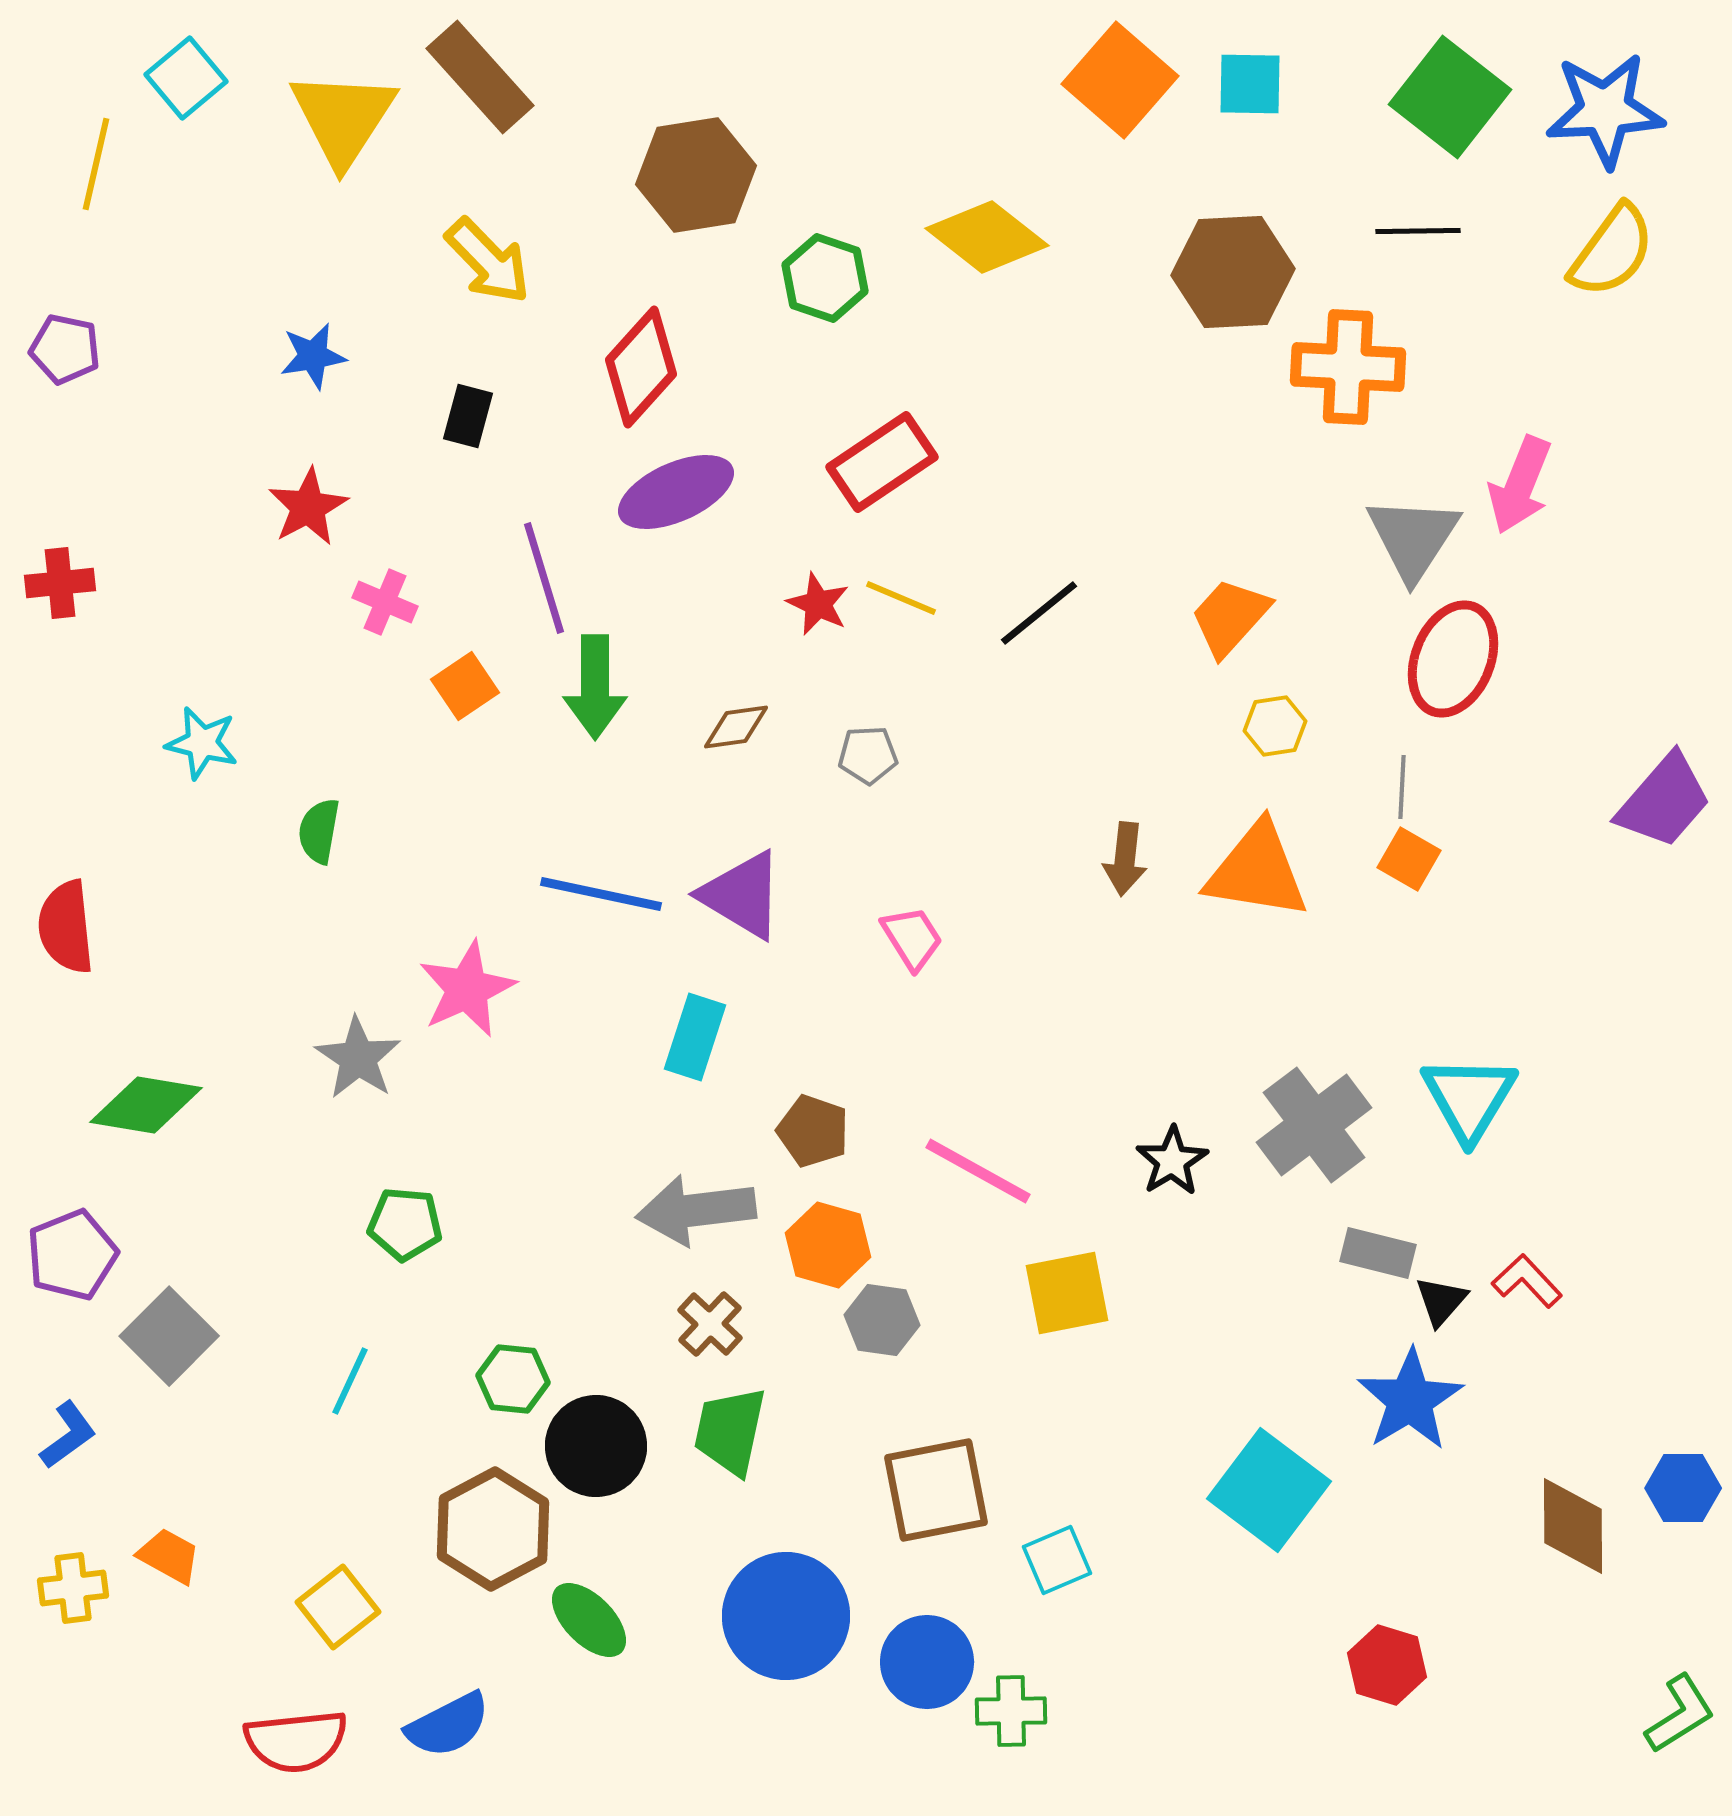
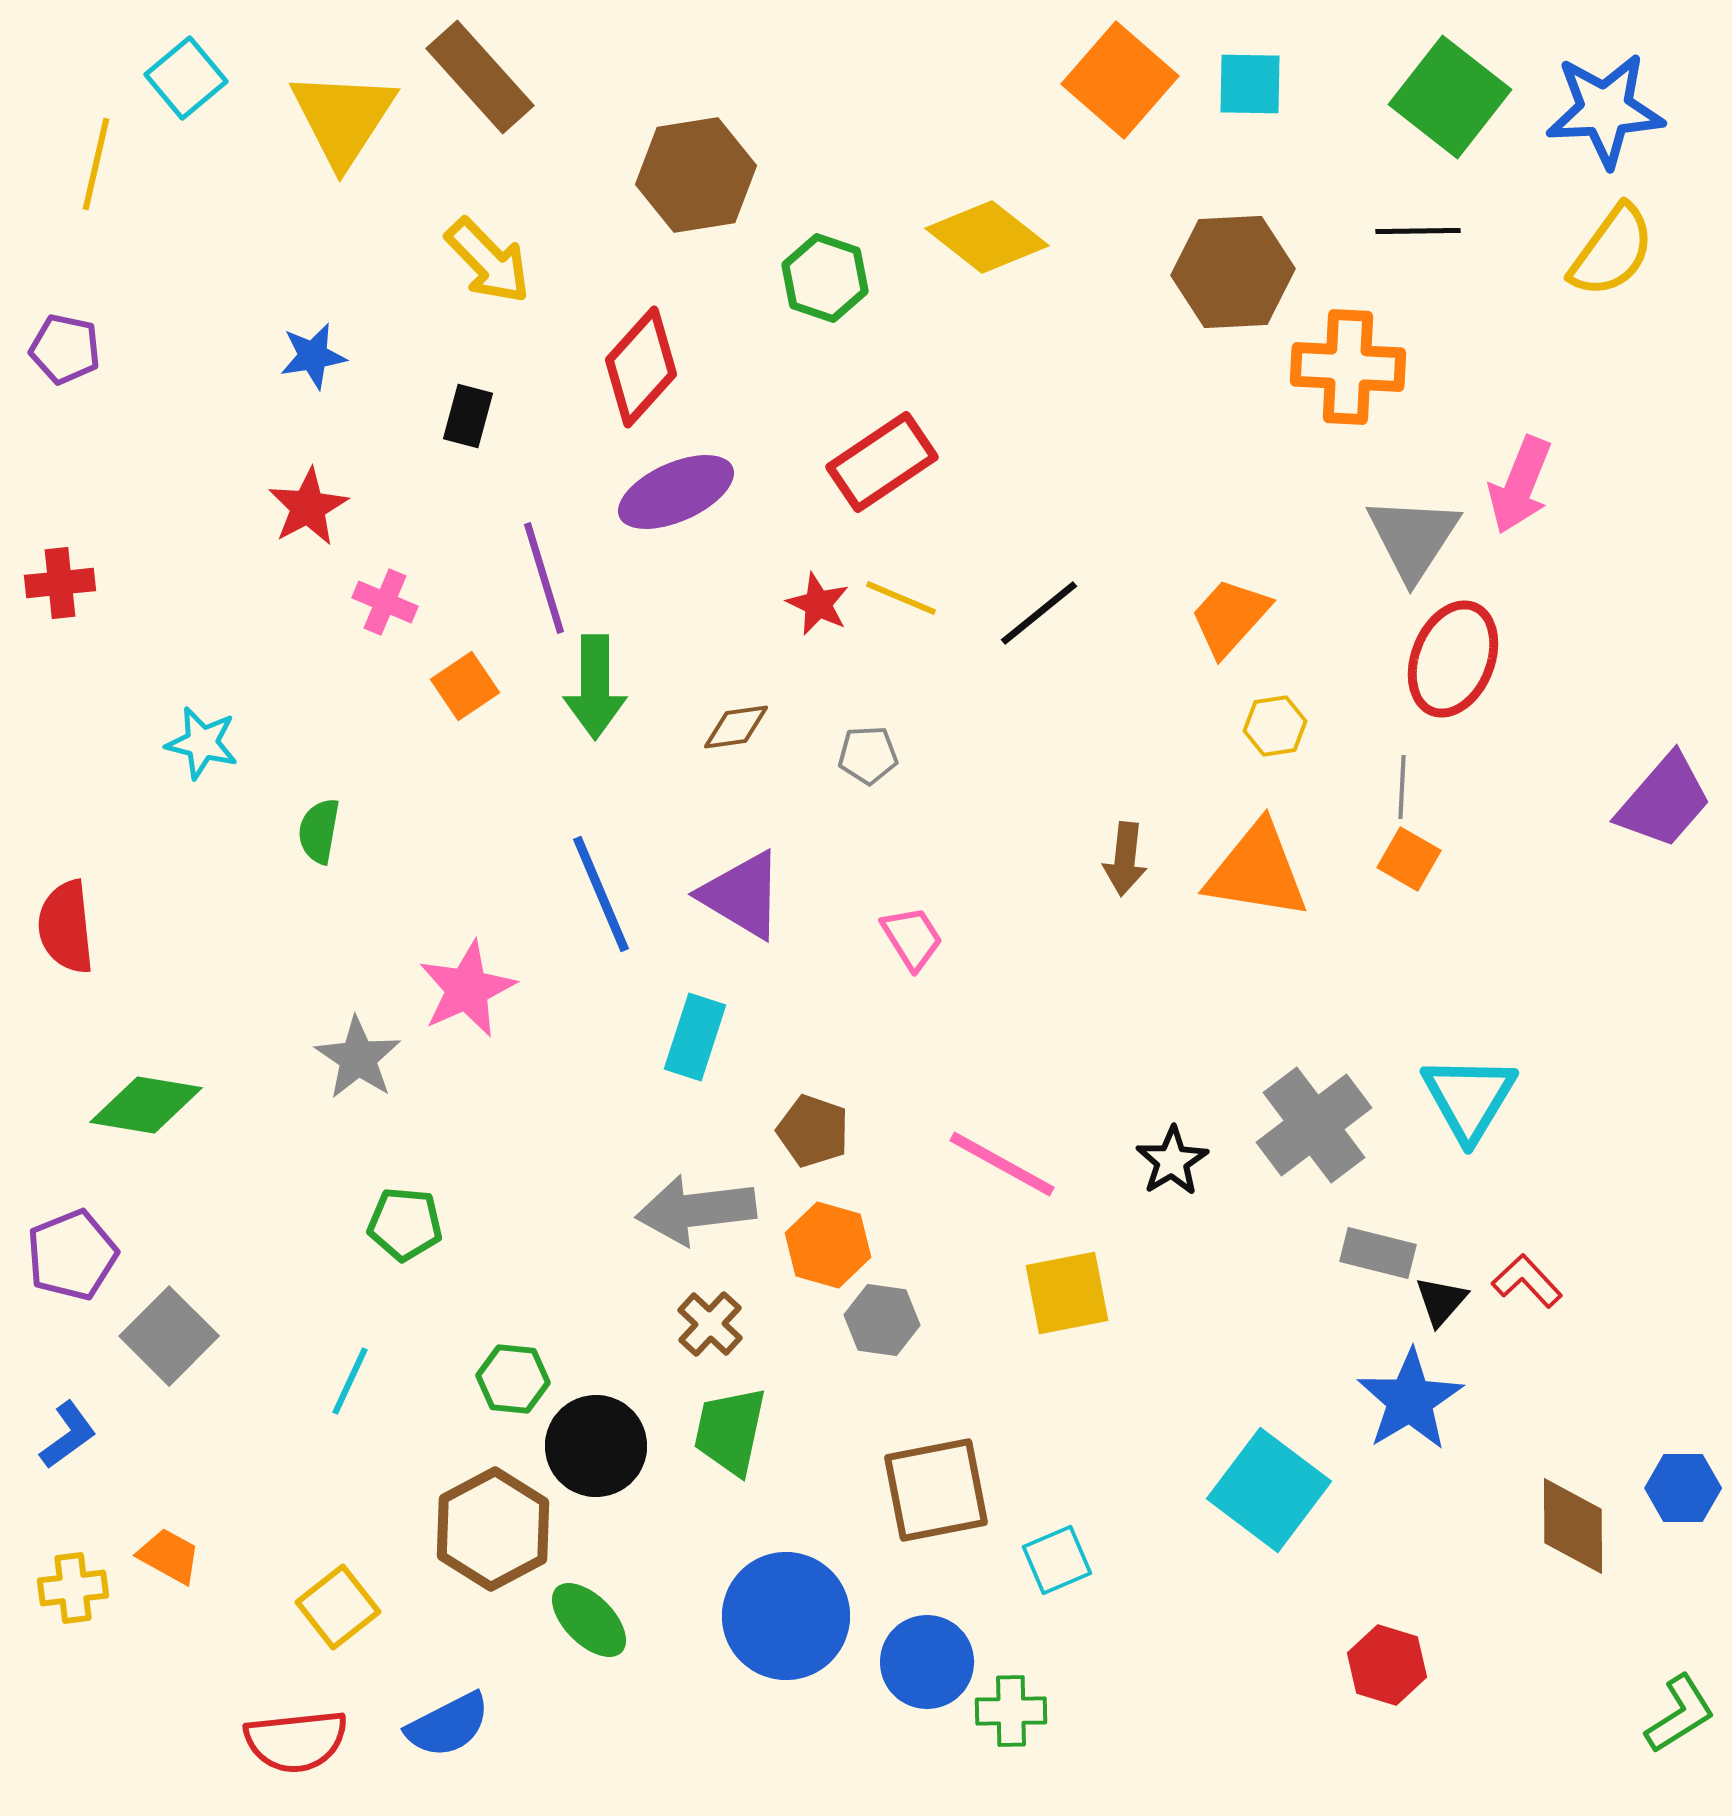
blue line at (601, 894): rotated 55 degrees clockwise
pink line at (978, 1171): moved 24 px right, 7 px up
